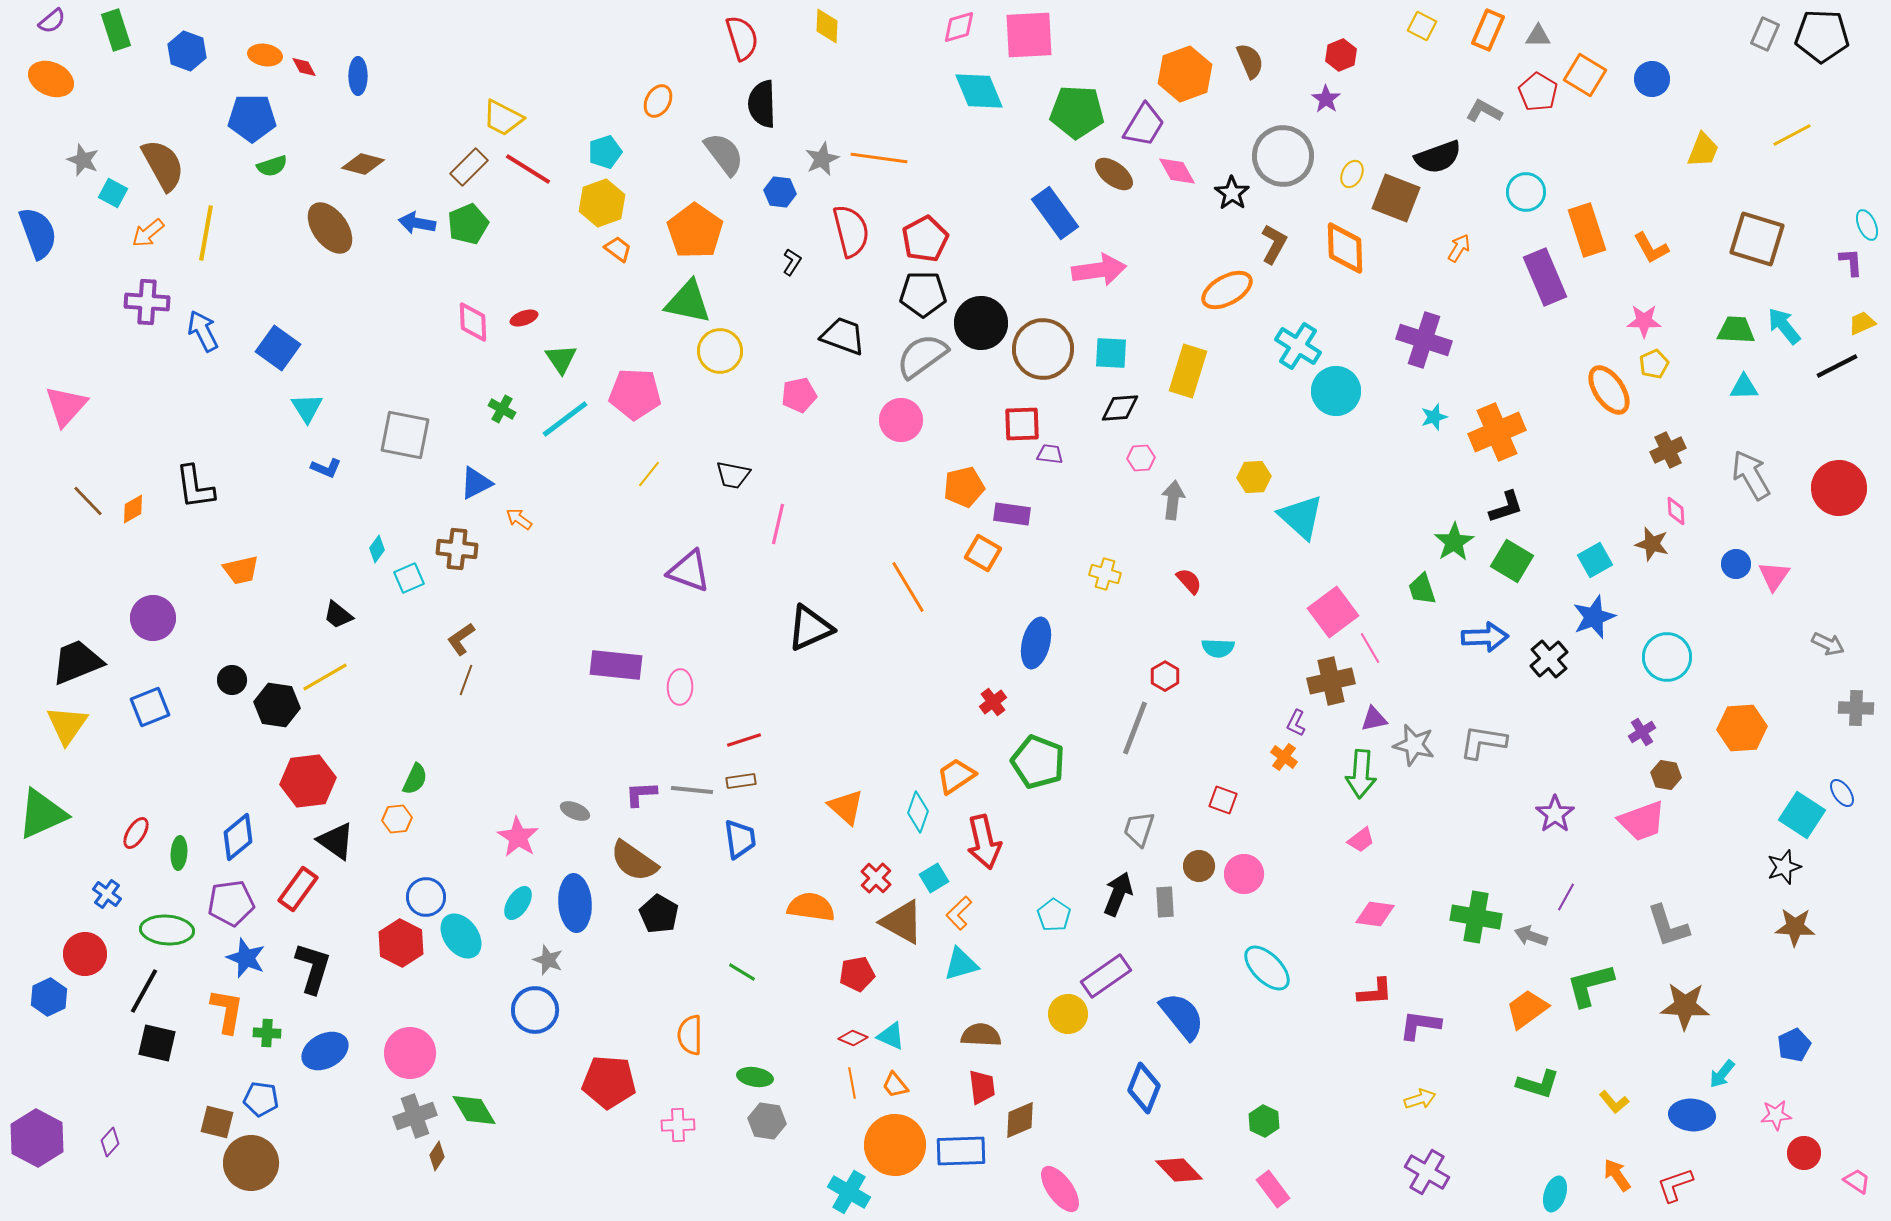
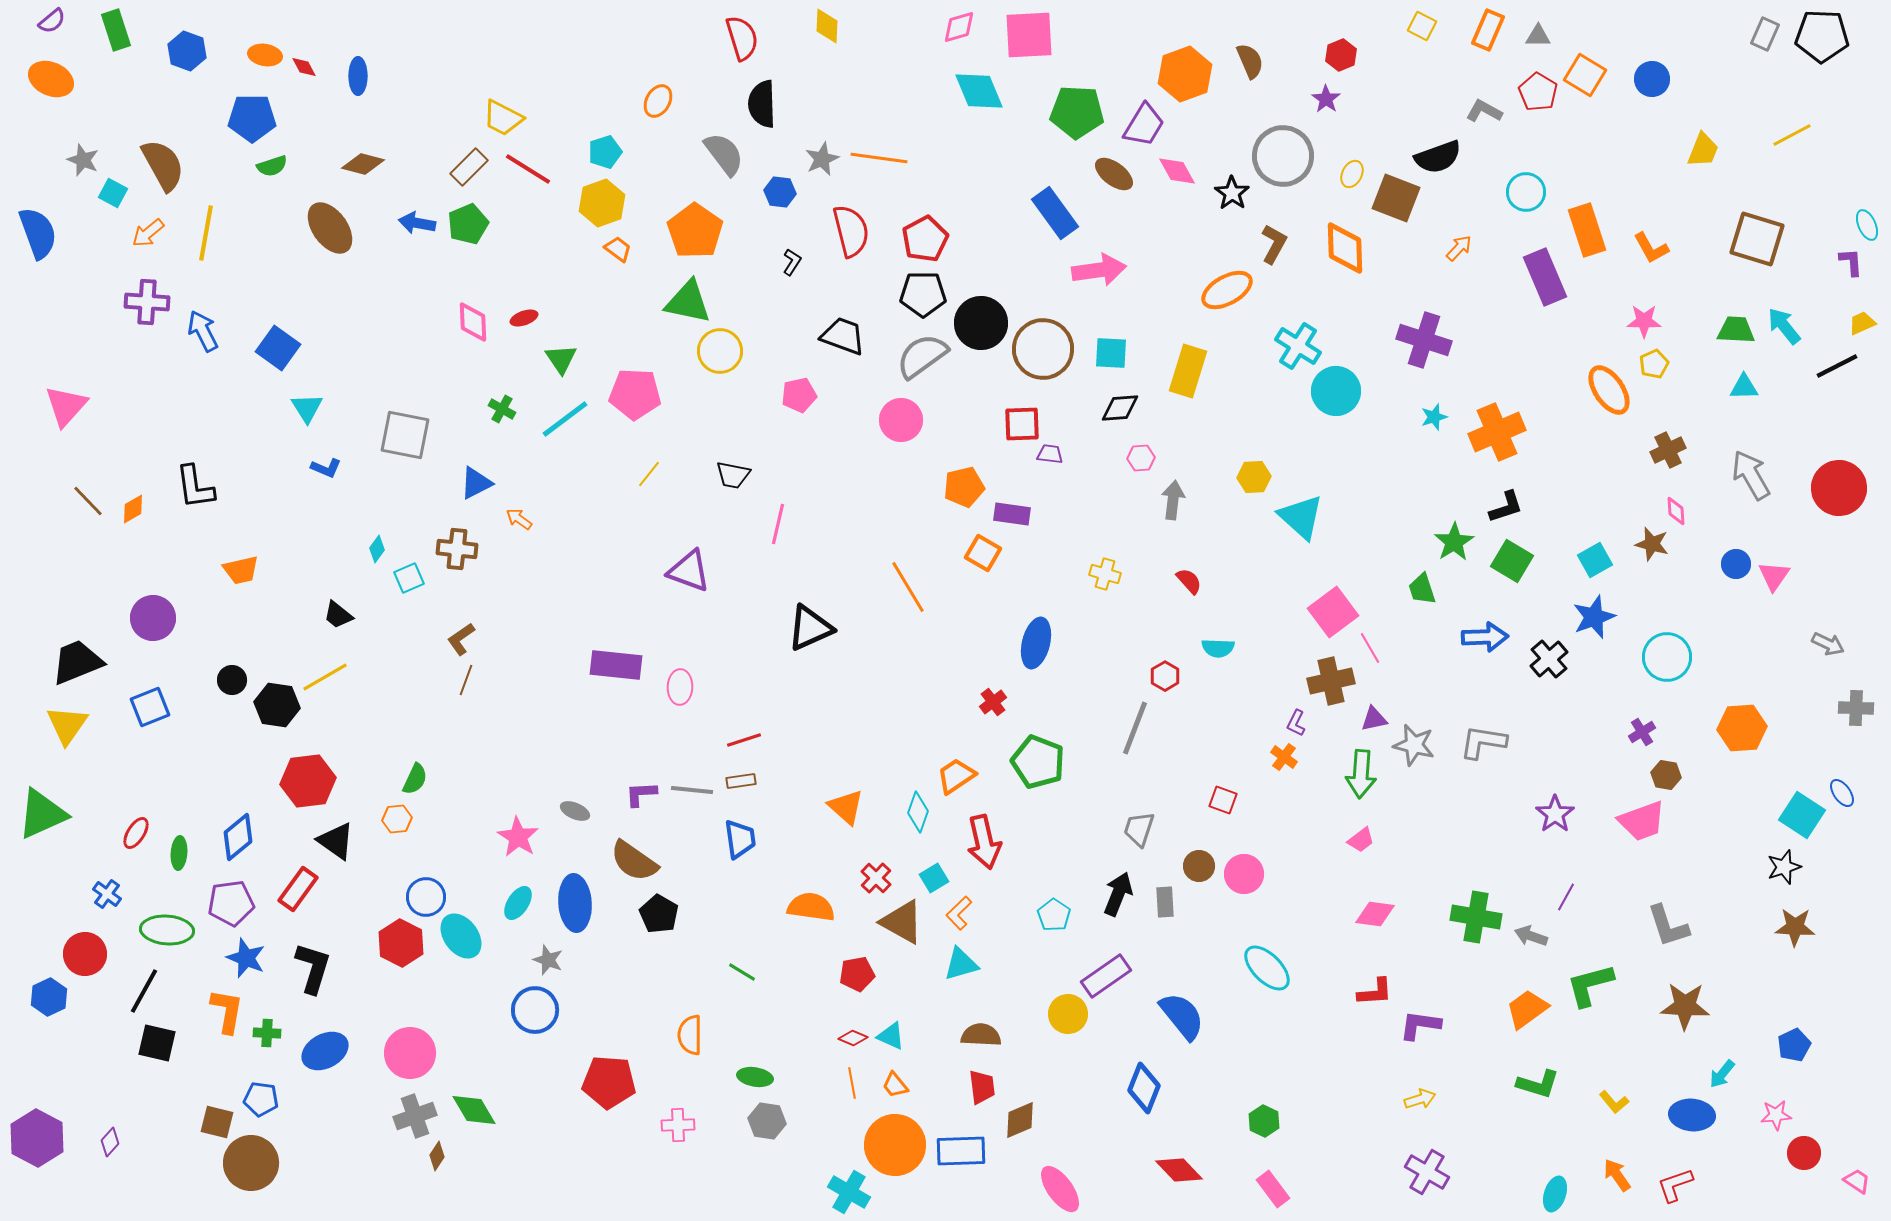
orange arrow at (1459, 248): rotated 12 degrees clockwise
